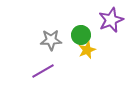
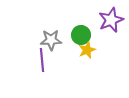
purple line: moved 1 px left, 11 px up; rotated 65 degrees counterclockwise
